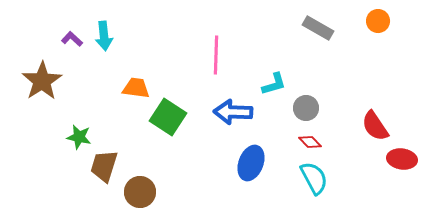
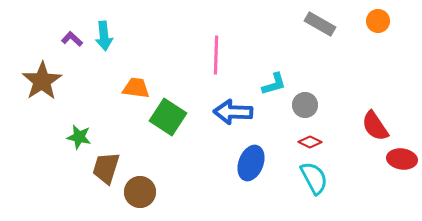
gray rectangle: moved 2 px right, 4 px up
gray circle: moved 1 px left, 3 px up
red diamond: rotated 20 degrees counterclockwise
brown trapezoid: moved 2 px right, 2 px down
